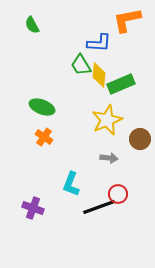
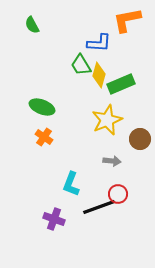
yellow diamond: rotated 10 degrees clockwise
gray arrow: moved 3 px right, 3 px down
purple cross: moved 21 px right, 11 px down
